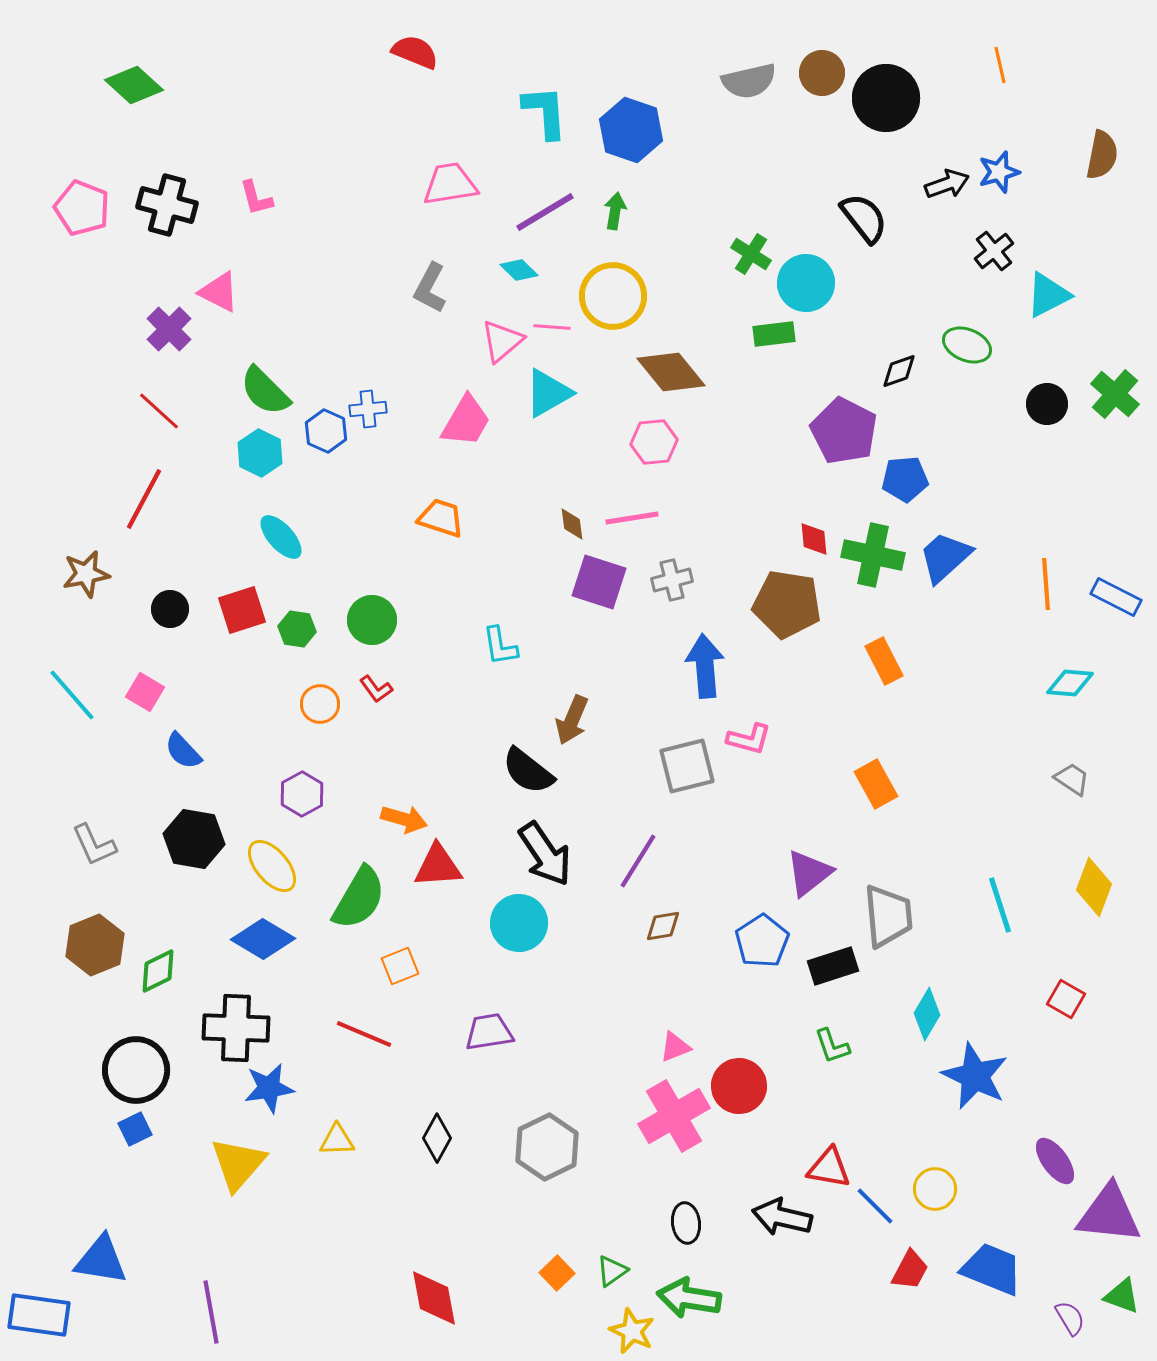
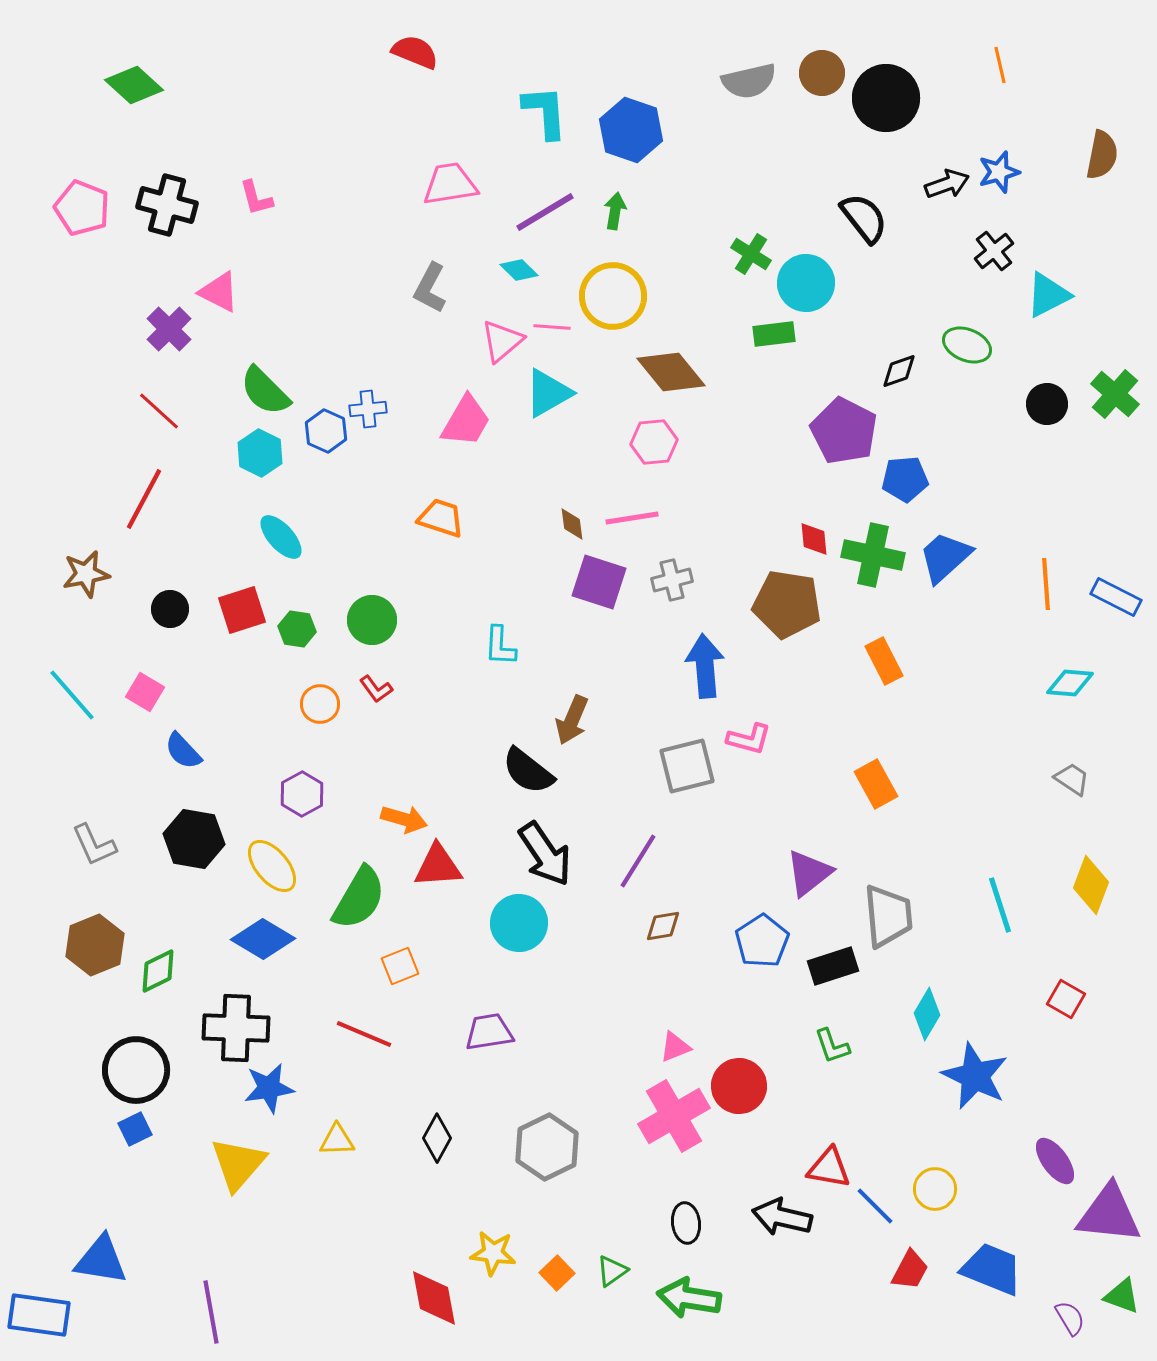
cyan L-shape at (500, 646): rotated 12 degrees clockwise
yellow diamond at (1094, 887): moved 3 px left, 2 px up
yellow star at (632, 1331): moved 139 px left, 78 px up; rotated 18 degrees counterclockwise
